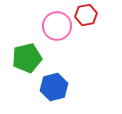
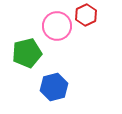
red hexagon: rotated 15 degrees counterclockwise
green pentagon: moved 5 px up
